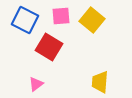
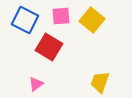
yellow trapezoid: rotated 15 degrees clockwise
